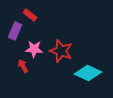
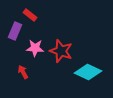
pink star: moved 1 px right, 1 px up
red arrow: moved 6 px down
cyan diamond: moved 1 px up
